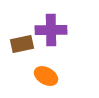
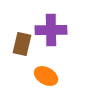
brown rectangle: rotated 65 degrees counterclockwise
